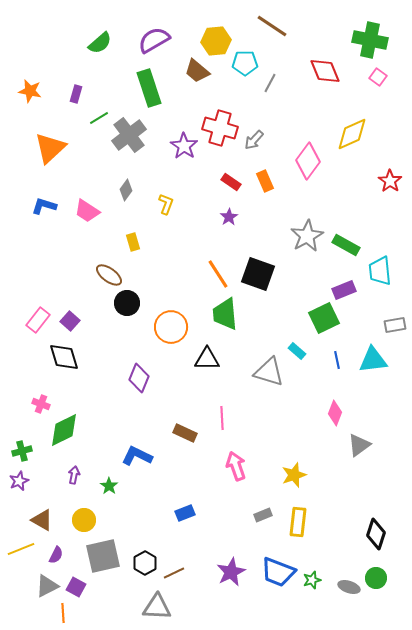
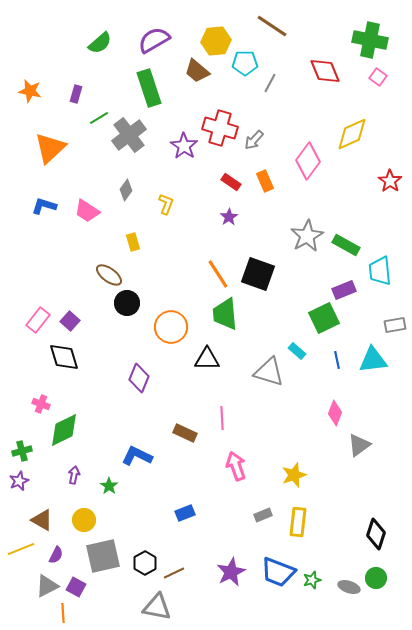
gray triangle at (157, 607): rotated 8 degrees clockwise
